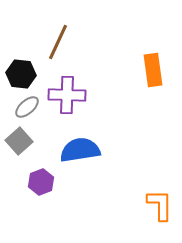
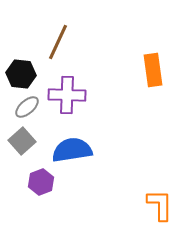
gray square: moved 3 px right
blue semicircle: moved 8 px left
